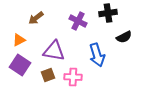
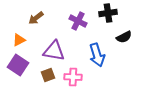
purple square: moved 2 px left
